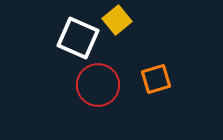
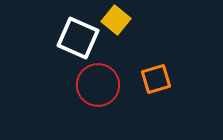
yellow square: moved 1 px left; rotated 12 degrees counterclockwise
